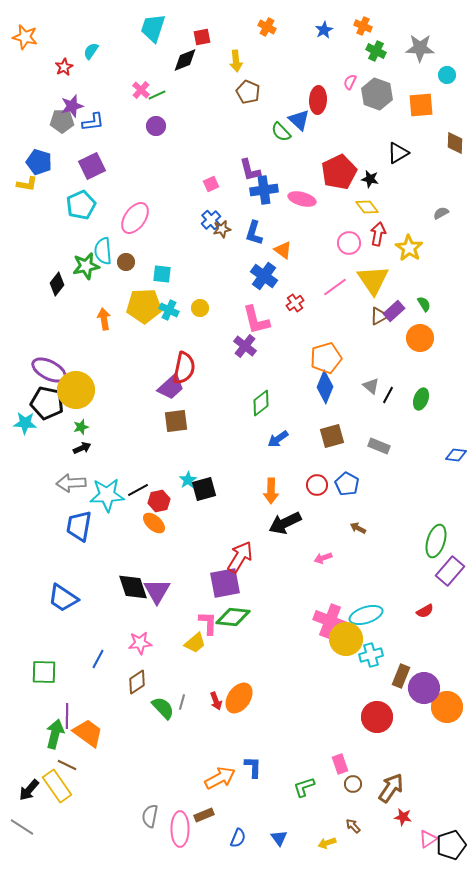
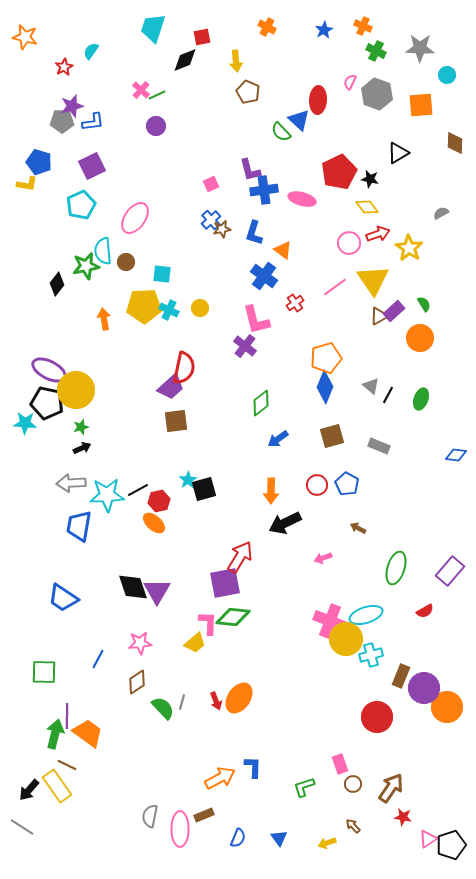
red arrow at (378, 234): rotated 60 degrees clockwise
green ellipse at (436, 541): moved 40 px left, 27 px down
